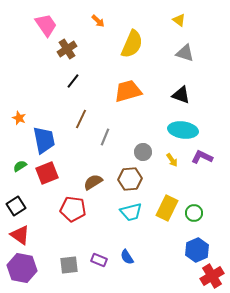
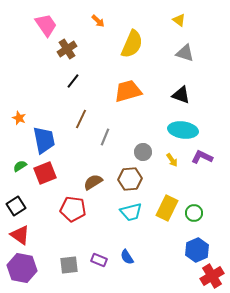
red square: moved 2 px left
